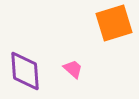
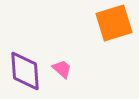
pink trapezoid: moved 11 px left
